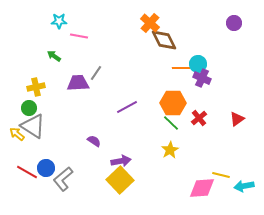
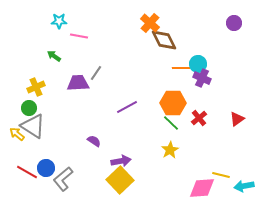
yellow cross: rotated 12 degrees counterclockwise
